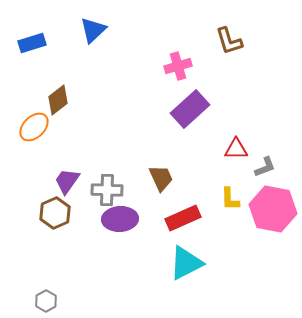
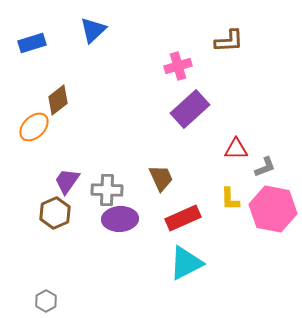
brown L-shape: rotated 76 degrees counterclockwise
